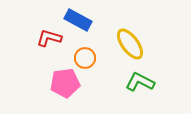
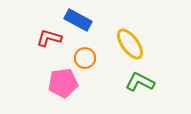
pink pentagon: moved 2 px left
